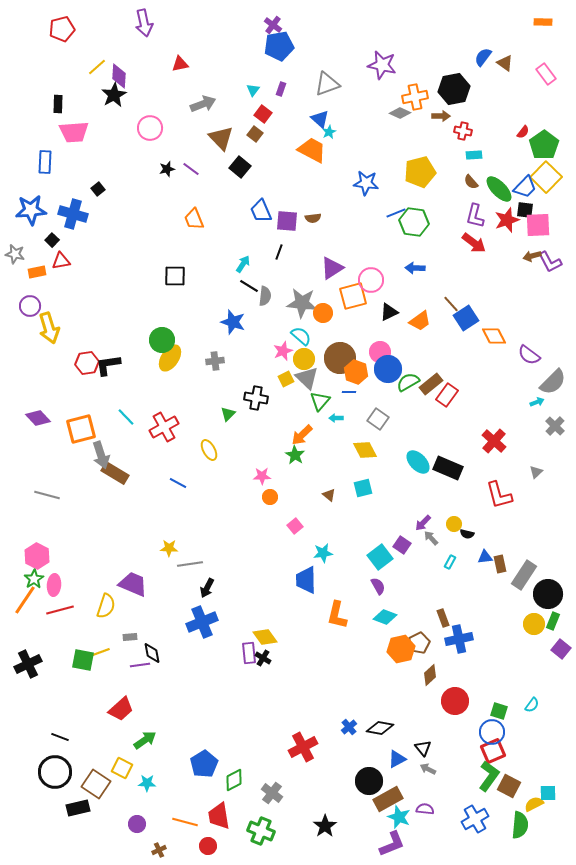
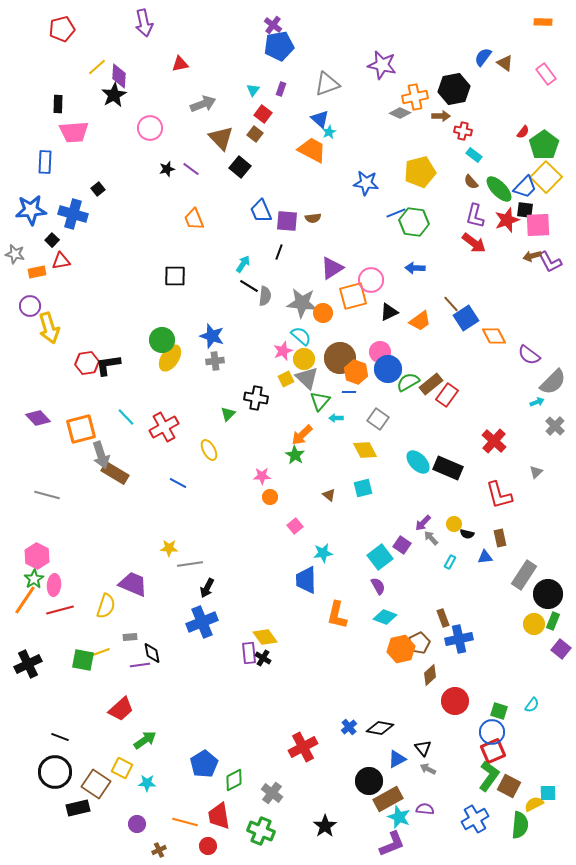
cyan rectangle at (474, 155): rotated 42 degrees clockwise
blue star at (233, 322): moved 21 px left, 14 px down
brown rectangle at (500, 564): moved 26 px up
